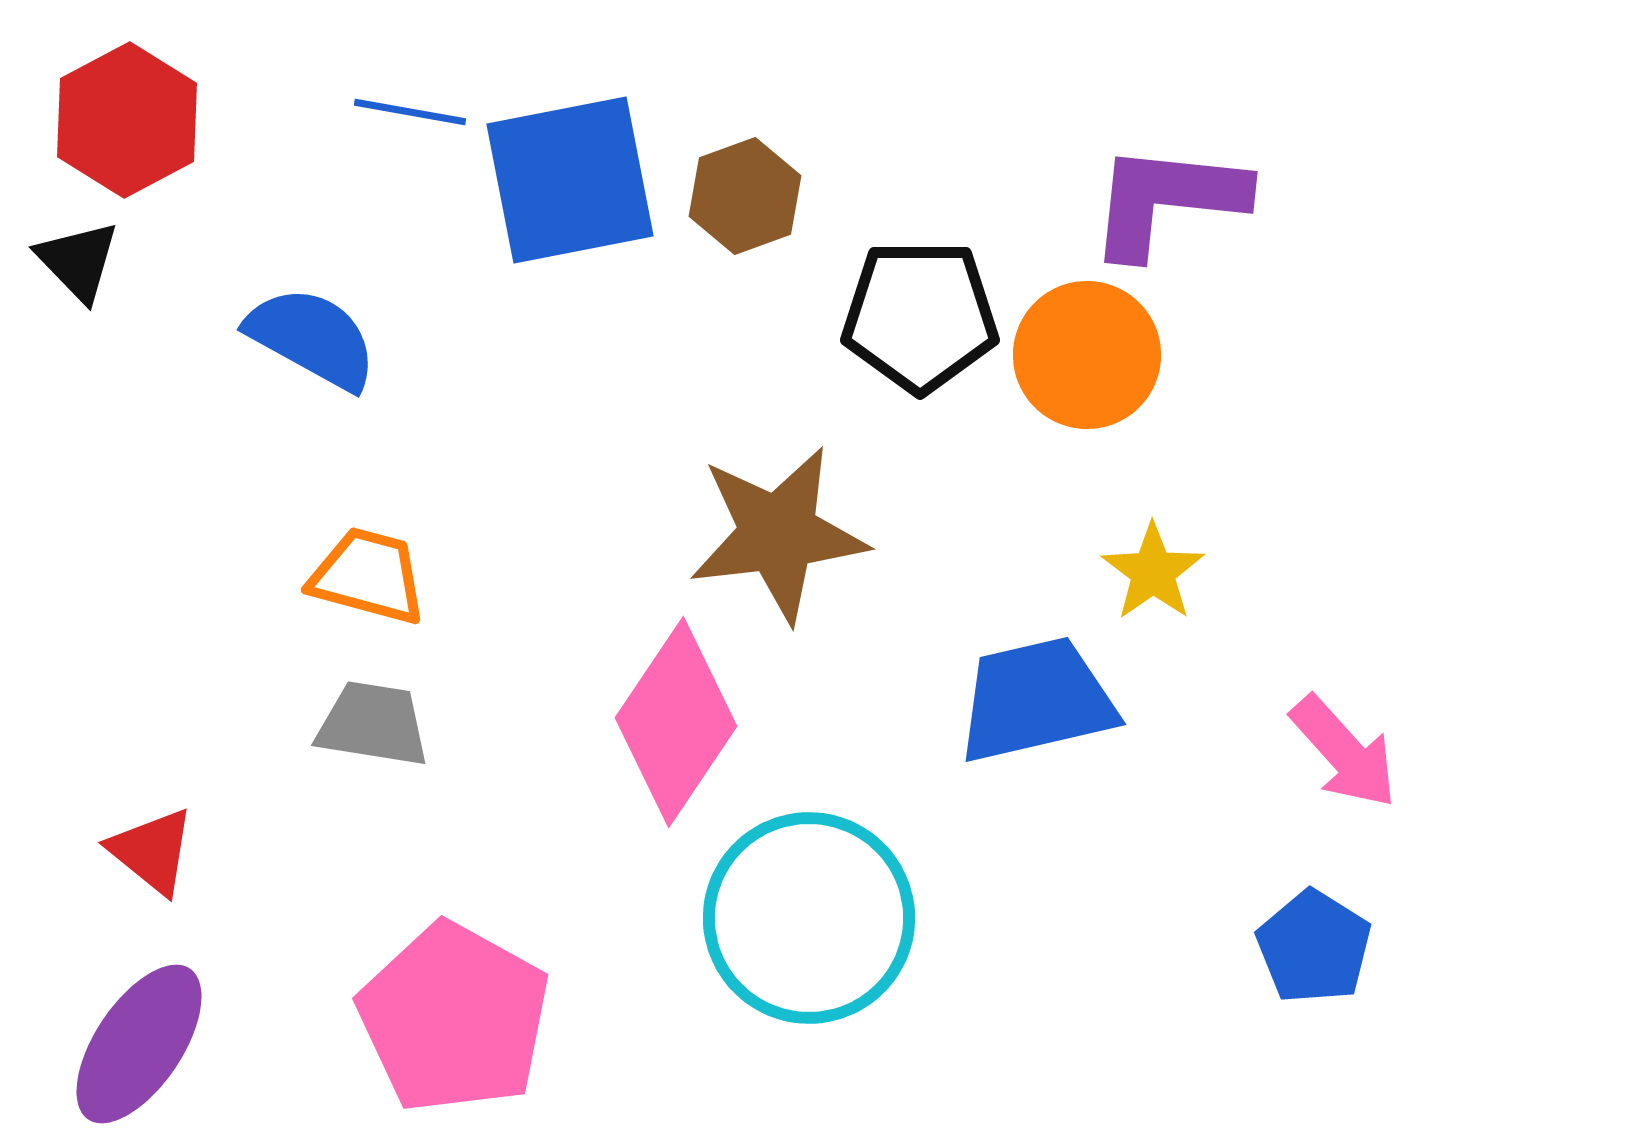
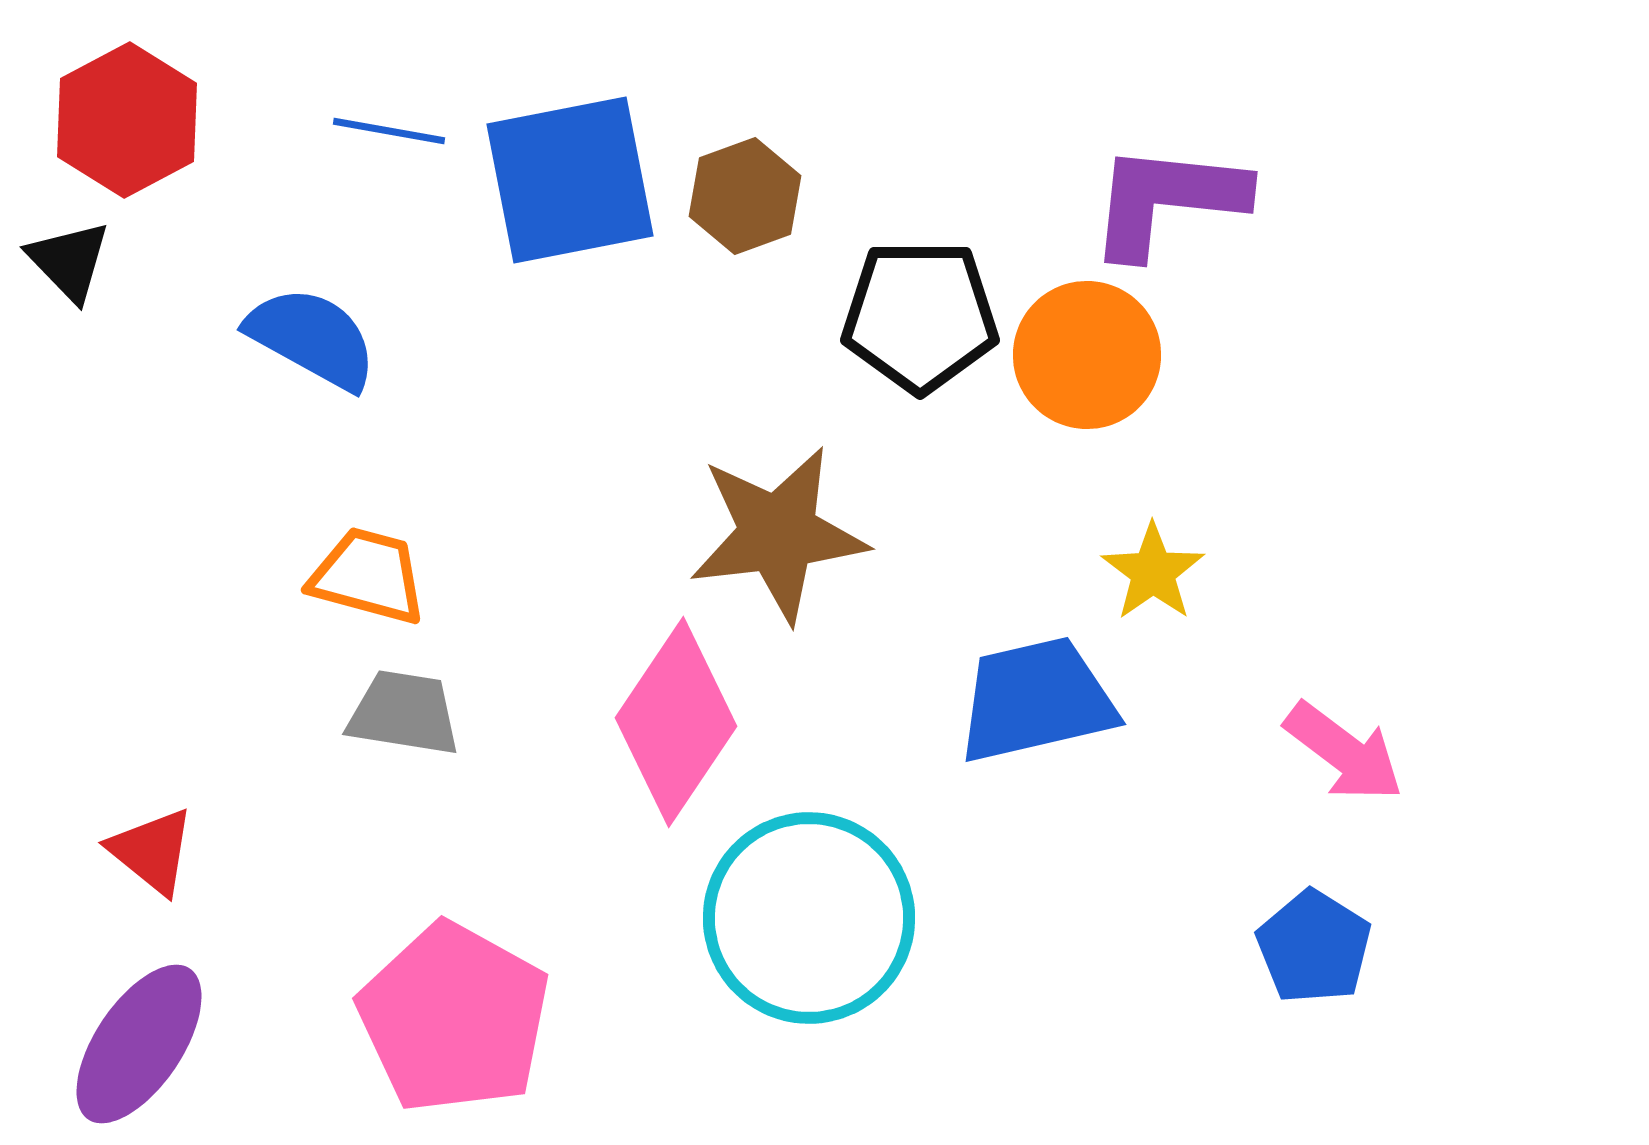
blue line: moved 21 px left, 19 px down
black triangle: moved 9 px left
gray trapezoid: moved 31 px right, 11 px up
pink arrow: rotated 11 degrees counterclockwise
